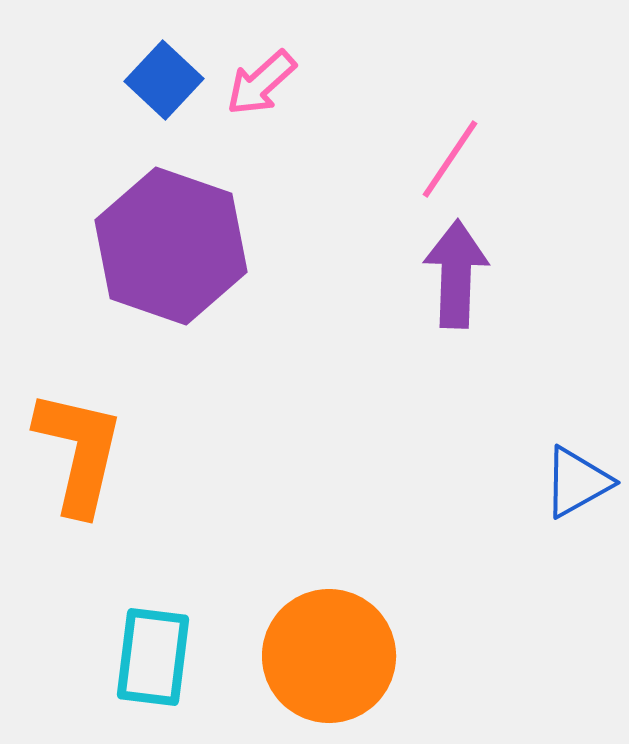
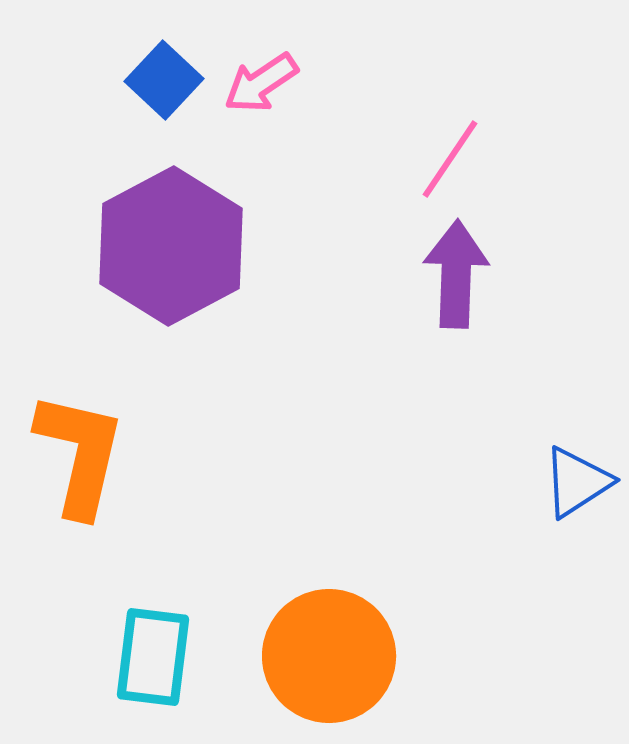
pink arrow: rotated 8 degrees clockwise
purple hexagon: rotated 13 degrees clockwise
orange L-shape: moved 1 px right, 2 px down
blue triangle: rotated 4 degrees counterclockwise
